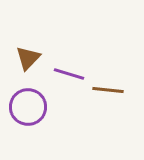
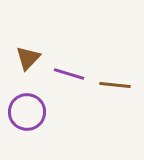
brown line: moved 7 px right, 5 px up
purple circle: moved 1 px left, 5 px down
